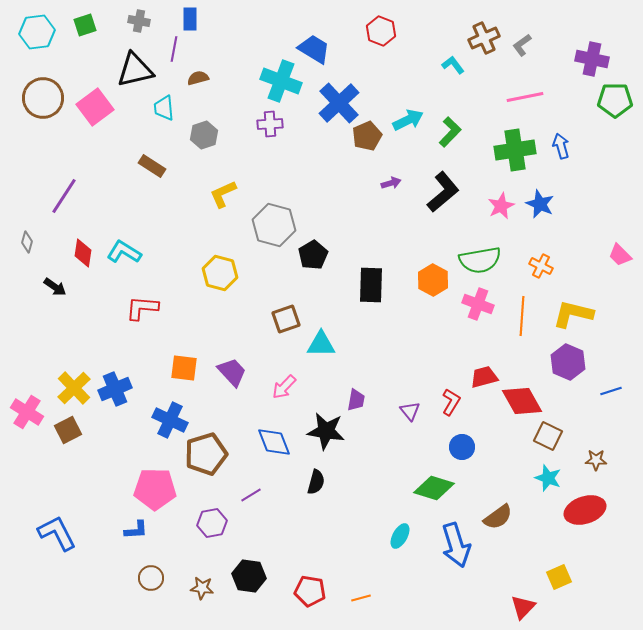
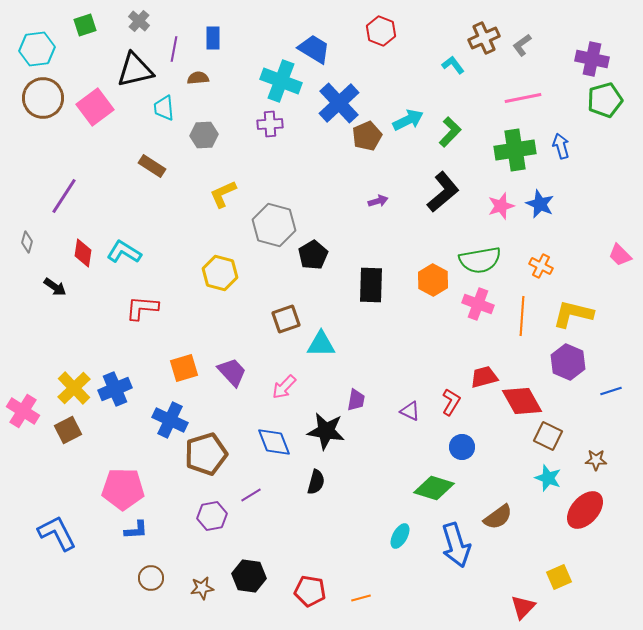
blue rectangle at (190, 19): moved 23 px right, 19 px down
gray cross at (139, 21): rotated 30 degrees clockwise
cyan hexagon at (37, 32): moved 17 px down
brown semicircle at (198, 78): rotated 10 degrees clockwise
pink line at (525, 97): moved 2 px left, 1 px down
green pentagon at (615, 100): moved 10 px left; rotated 16 degrees counterclockwise
gray hexagon at (204, 135): rotated 16 degrees clockwise
purple arrow at (391, 183): moved 13 px left, 18 px down
pink star at (501, 206): rotated 8 degrees clockwise
orange square at (184, 368): rotated 24 degrees counterclockwise
purple triangle at (410, 411): rotated 25 degrees counterclockwise
pink cross at (27, 412): moved 4 px left, 1 px up
pink pentagon at (155, 489): moved 32 px left
red ellipse at (585, 510): rotated 30 degrees counterclockwise
purple hexagon at (212, 523): moved 7 px up
brown star at (202, 588): rotated 15 degrees counterclockwise
